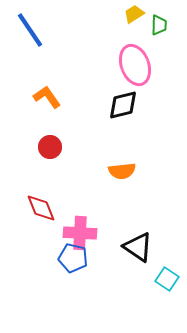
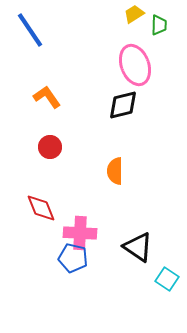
orange semicircle: moved 7 px left; rotated 96 degrees clockwise
